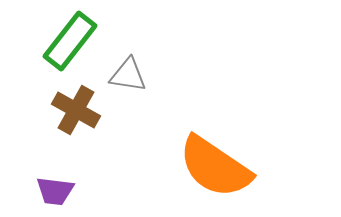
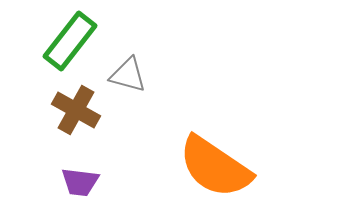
gray triangle: rotated 6 degrees clockwise
purple trapezoid: moved 25 px right, 9 px up
